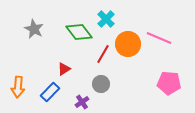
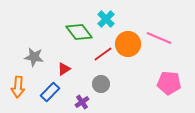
gray star: moved 28 px down; rotated 18 degrees counterclockwise
red line: rotated 24 degrees clockwise
